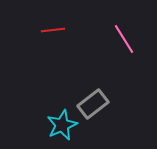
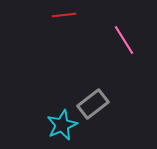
red line: moved 11 px right, 15 px up
pink line: moved 1 px down
